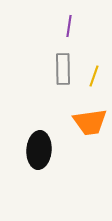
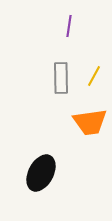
gray rectangle: moved 2 px left, 9 px down
yellow line: rotated 10 degrees clockwise
black ellipse: moved 2 px right, 23 px down; rotated 24 degrees clockwise
